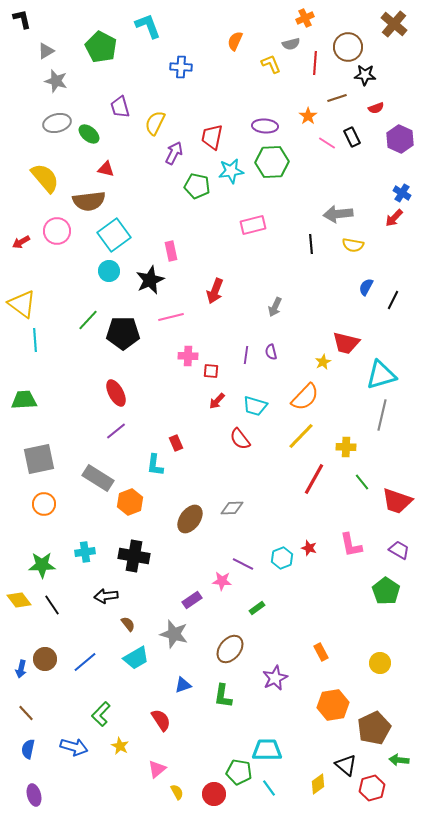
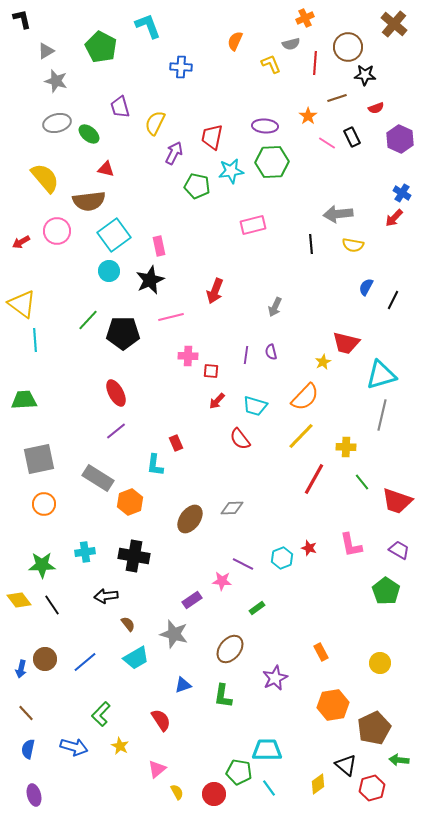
pink rectangle at (171, 251): moved 12 px left, 5 px up
